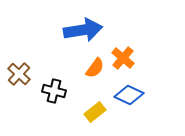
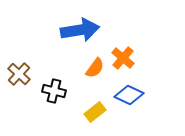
blue arrow: moved 3 px left
